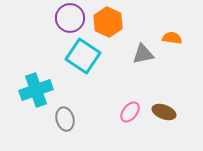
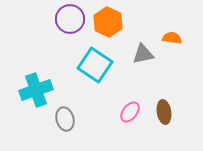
purple circle: moved 1 px down
cyan square: moved 12 px right, 9 px down
brown ellipse: rotated 60 degrees clockwise
